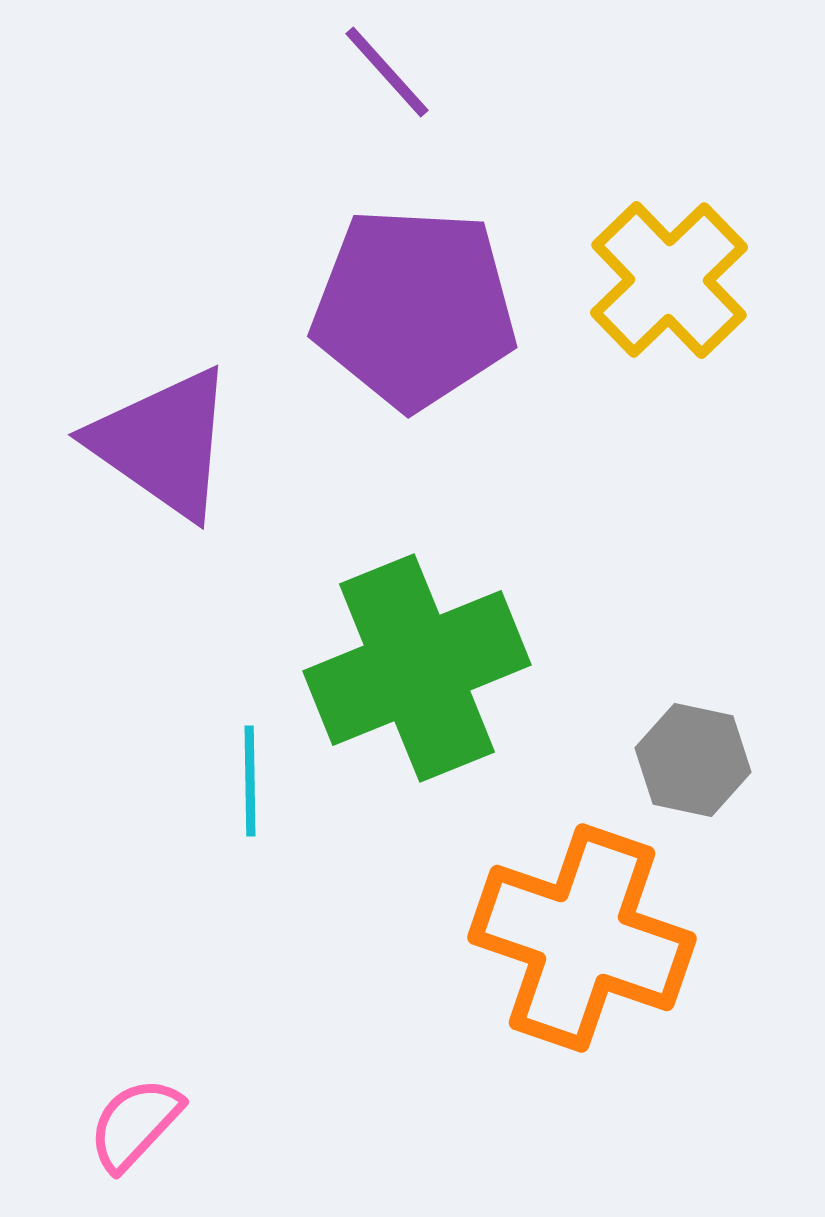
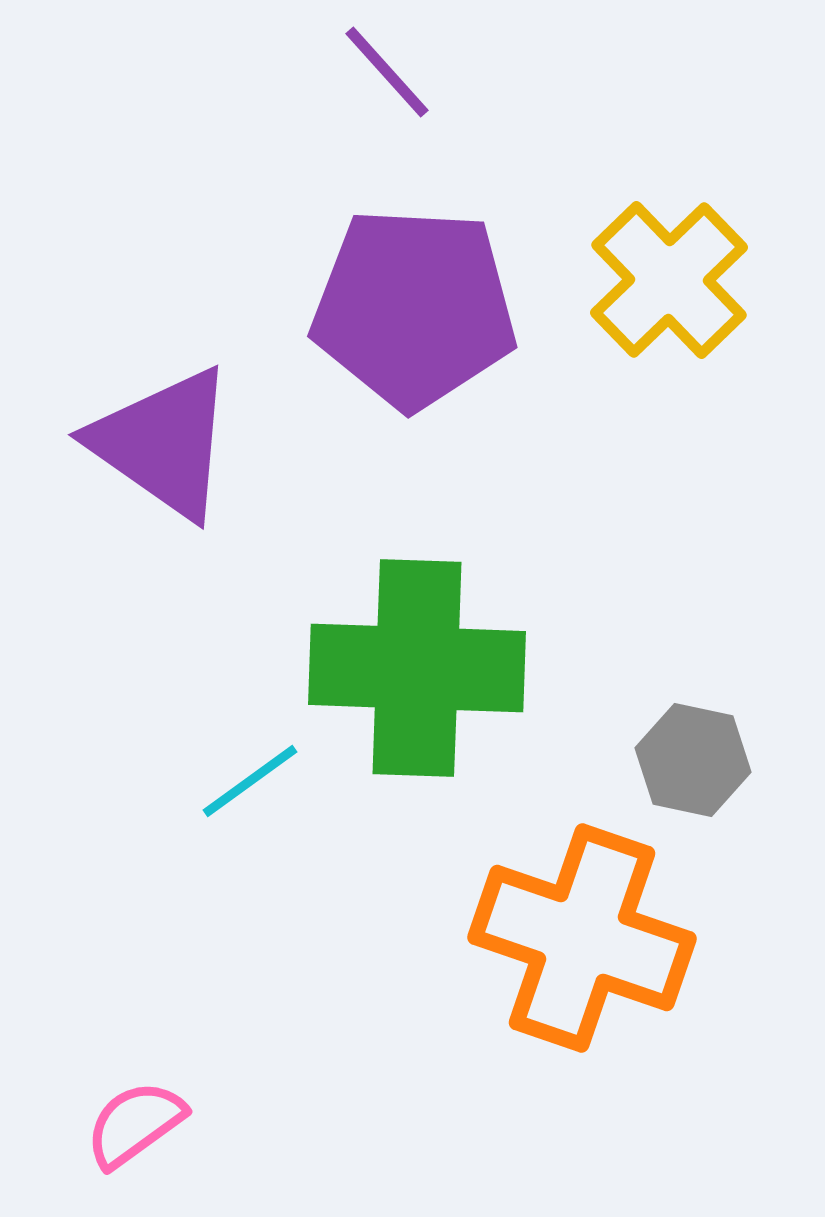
green cross: rotated 24 degrees clockwise
cyan line: rotated 55 degrees clockwise
pink semicircle: rotated 11 degrees clockwise
